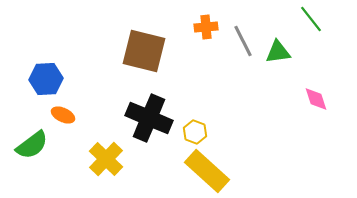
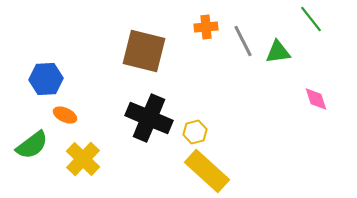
orange ellipse: moved 2 px right
yellow hexagon: rotated 25 degrees clockwise
yellow cross: moved 23 px left
